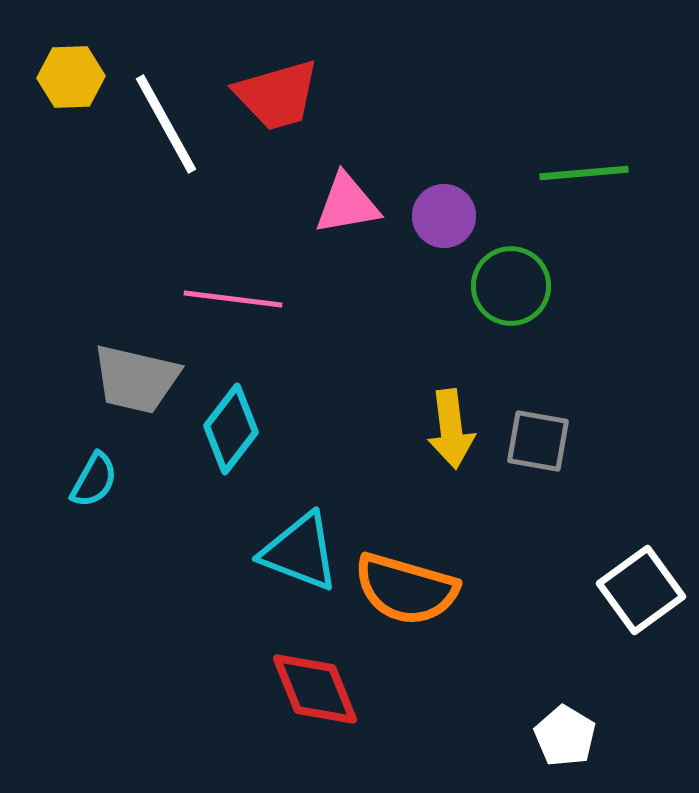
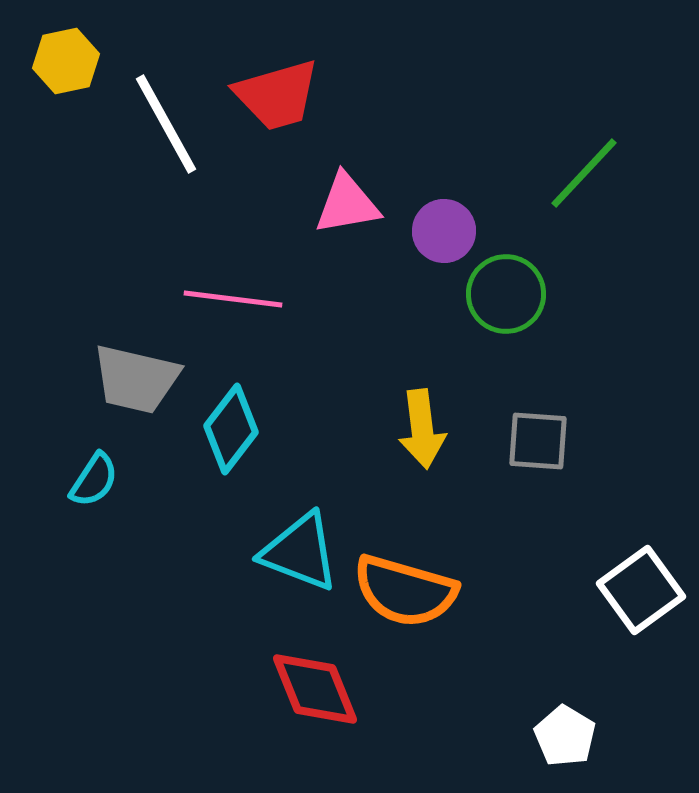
yellow hexagon: moved 5 px left, 16 px up; rotated 10 degrees counterclockwise
green line: rotated 42 degrees counterclockwise
purple circle: moved 15 px down
green circle: moved 5 px left, 8 px down
yellow arrow: moved 29 px left
gray square: rotated 6 degrees counterclockwise
cyan semicircle: rotated 4 degrees clockwise
orange semicircle: moved 1 px left, 2 px down
